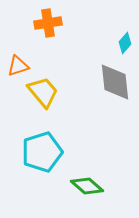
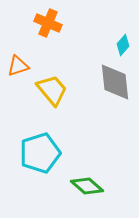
orange cross: rotated 32 degrees clockwise
cyan diamond: moved 2 px left, 2 px down
yellow trapezoid: moved 9 px right, 2 px up
cyan pentagon: moved 2 px left, 1 px down
